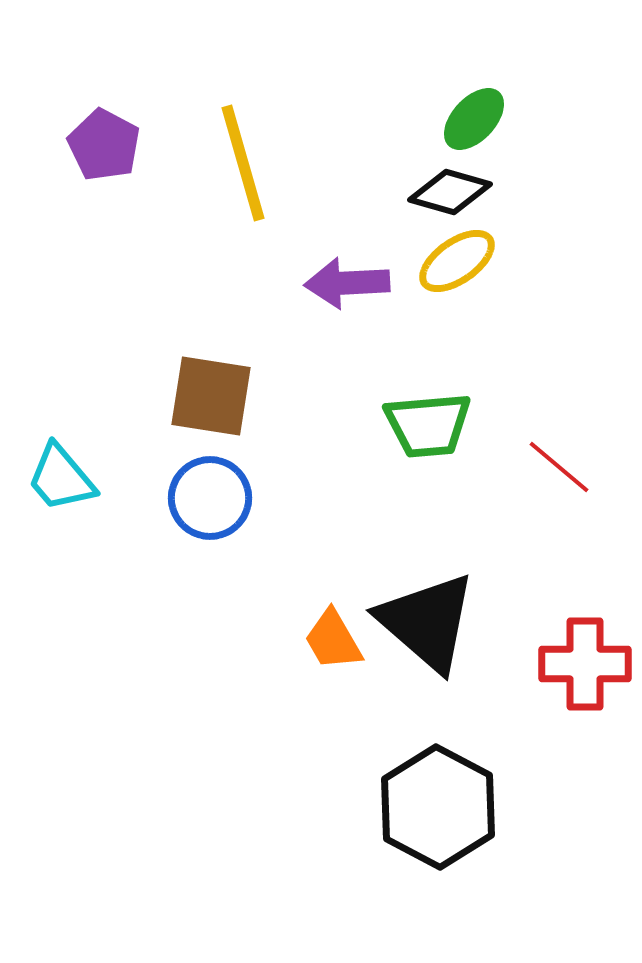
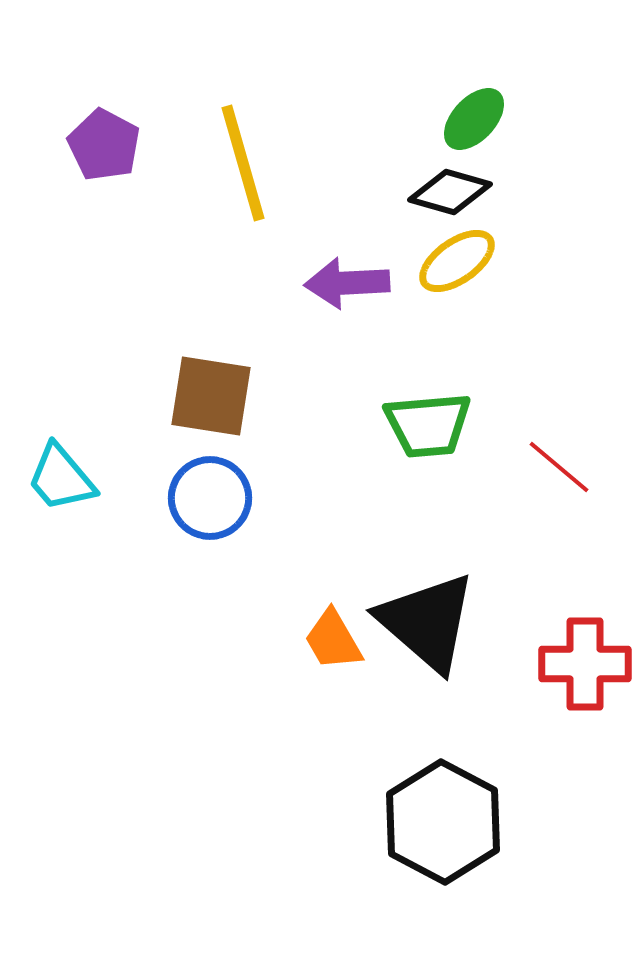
black hexagon: moved 5 px right, 15 px down
